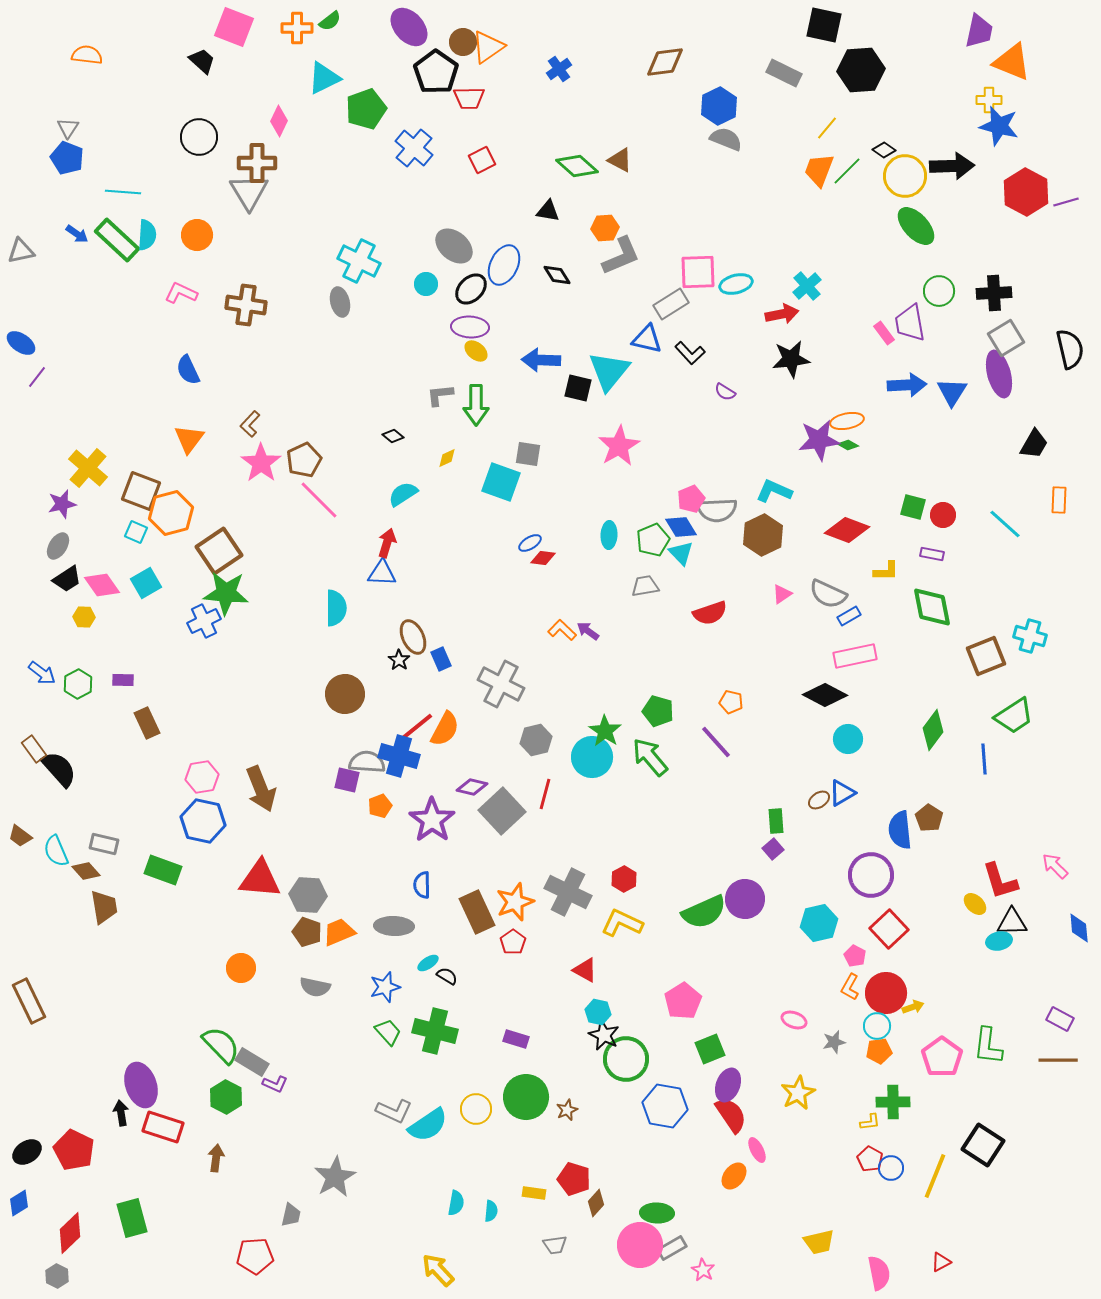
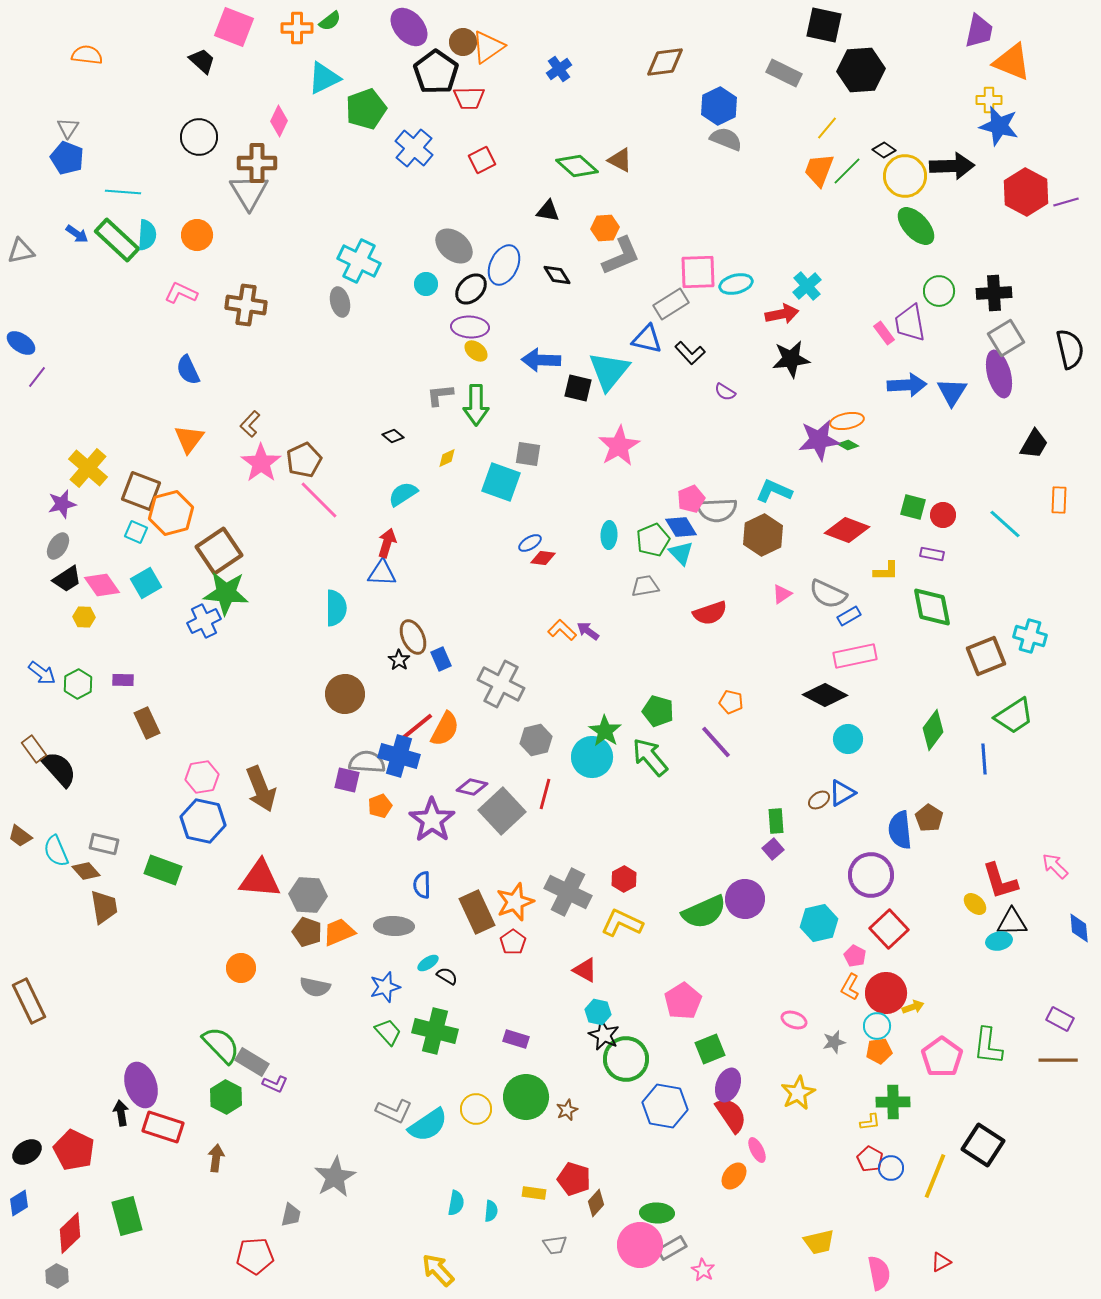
green rectangle at (132, 1218): moved 5 px left, 2 px up
